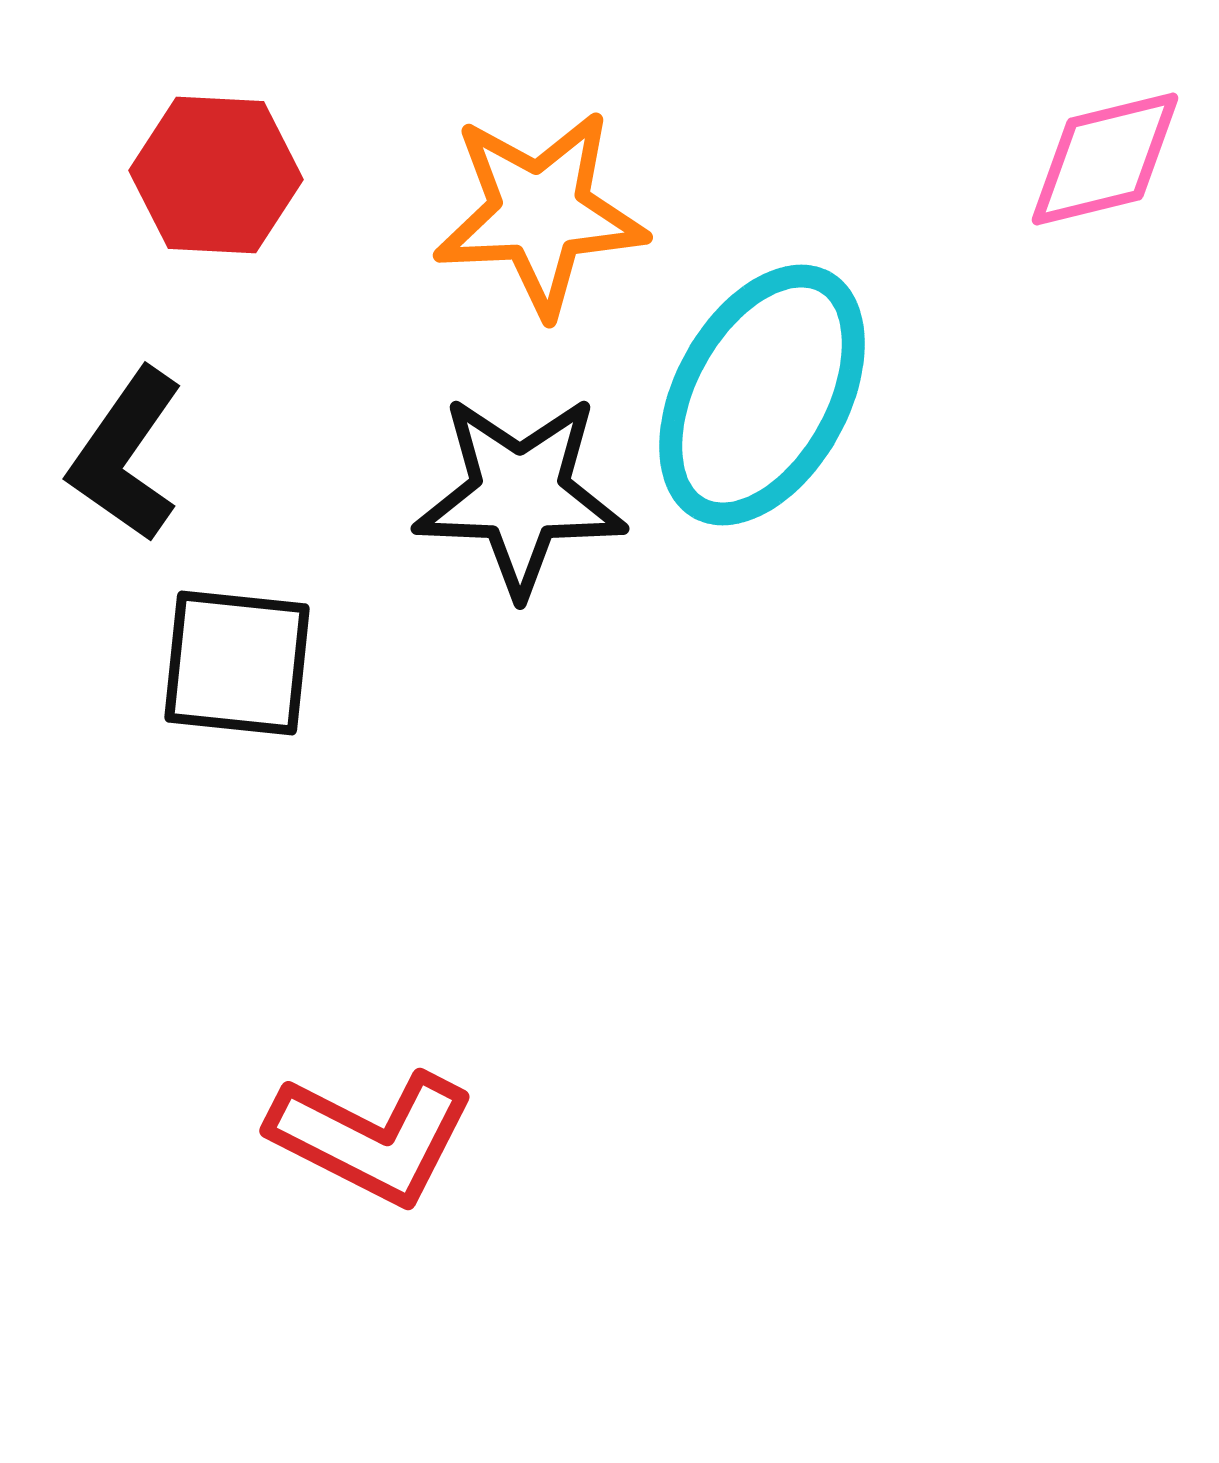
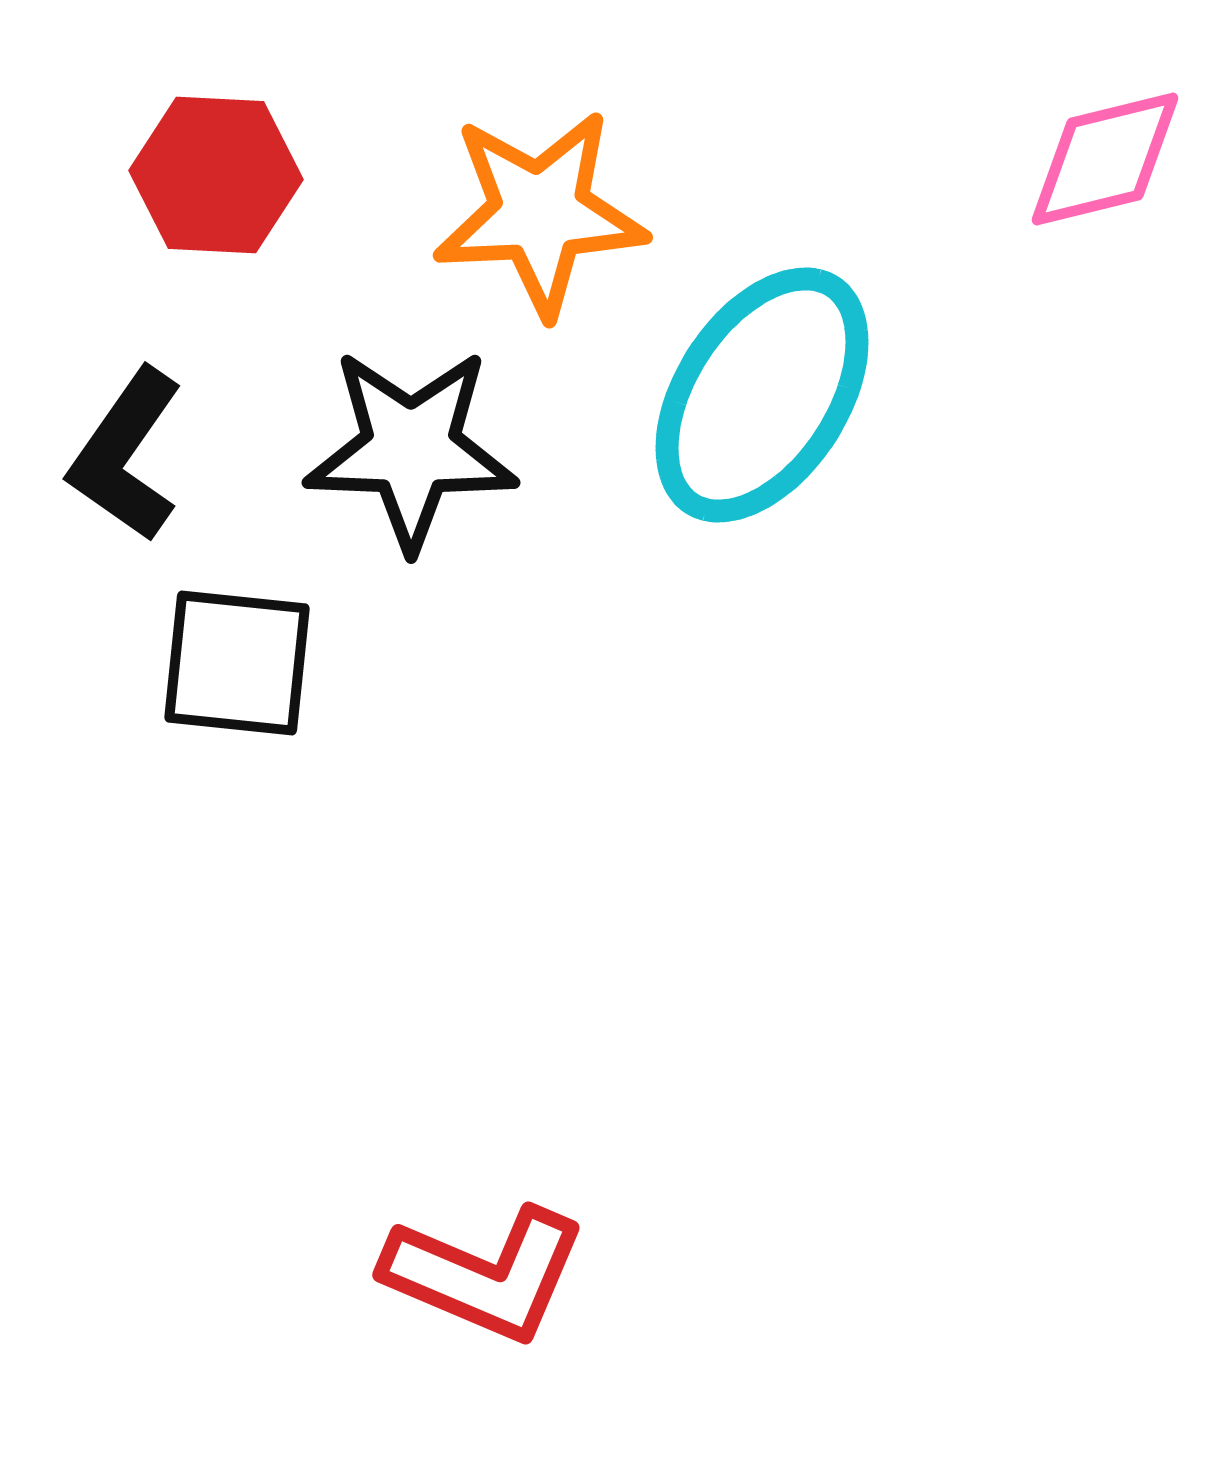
cyan ellipse: rotated 4 degrees clockwise
black star: moved 109 px left, 46 px up
red L-shape: moved 113 px right, 137 px down; rotated 4 degrees counterclockwise
